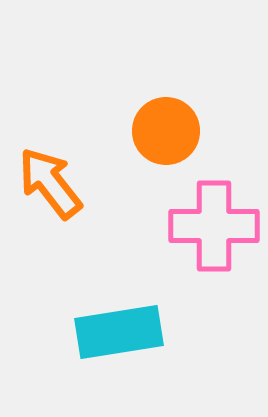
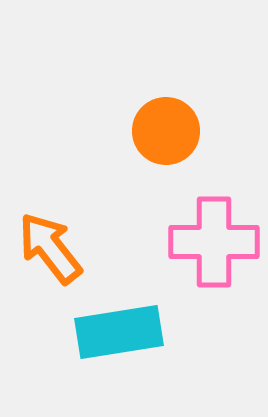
orange arrow: moved 65 px down
pink cross: moved 16 px down
